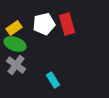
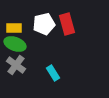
yellow rectangle: rotated 35 degrees clockwise
cyan rectangle: moved 7 px up
